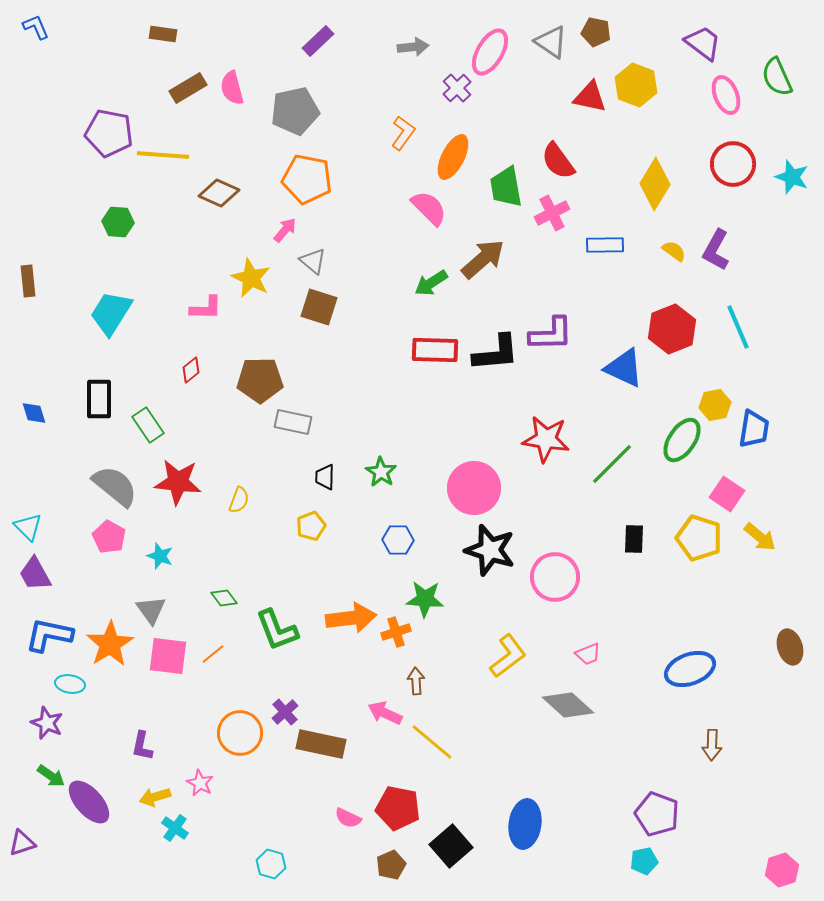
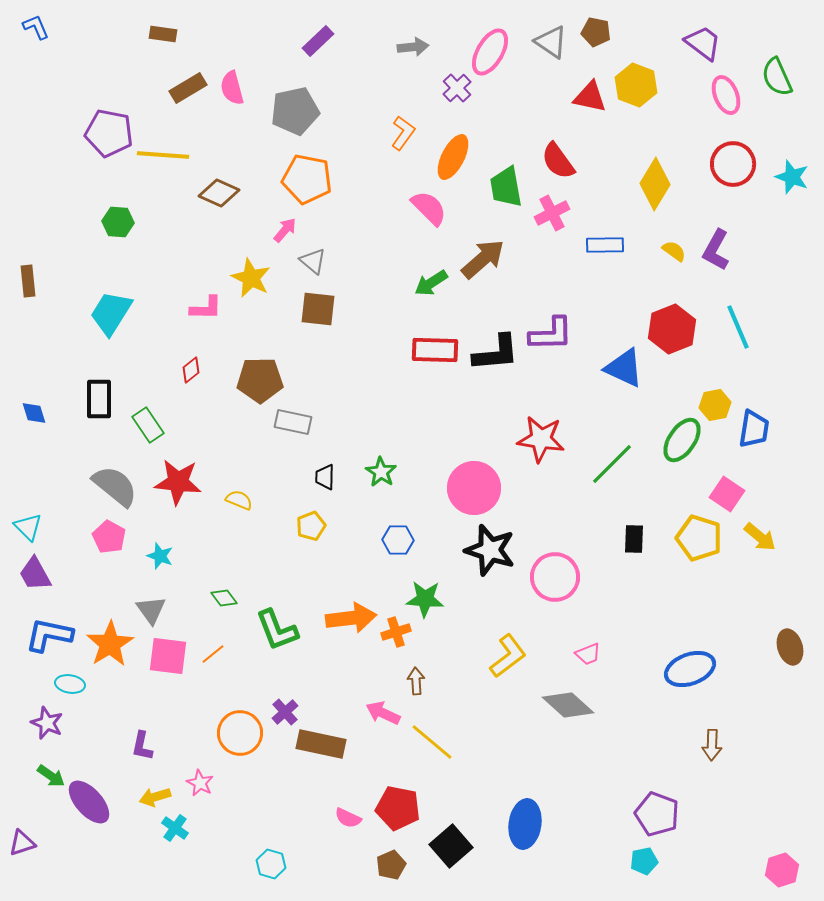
brown square at (319, 307): moved 1 px left, 2 px down; rotated 12 degrees counterclockwise
red star at (546, 439): moved 5 px left
yellow semicircle at (239, 500): rotated 88 degrees counterclockwise
pink arrow at (385, 713): moved 2 px left
